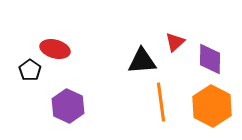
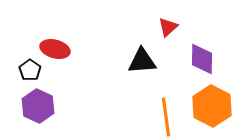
red triangle: moved 7 px left, 15 px up
purple diamond: moved 8 px left
orange line: moved 5 px right, 15 px down
purple hexagon: moved 30 px left
